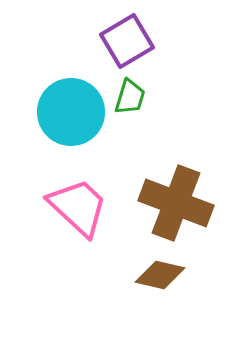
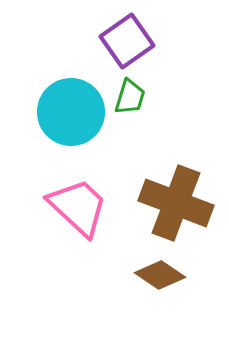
purple square: rotated 4 degrees counterclockwise
brown diamond: rotated 21 degrees clockwise
